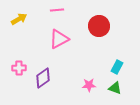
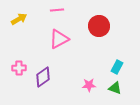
purple diamond: moved 1 px up
